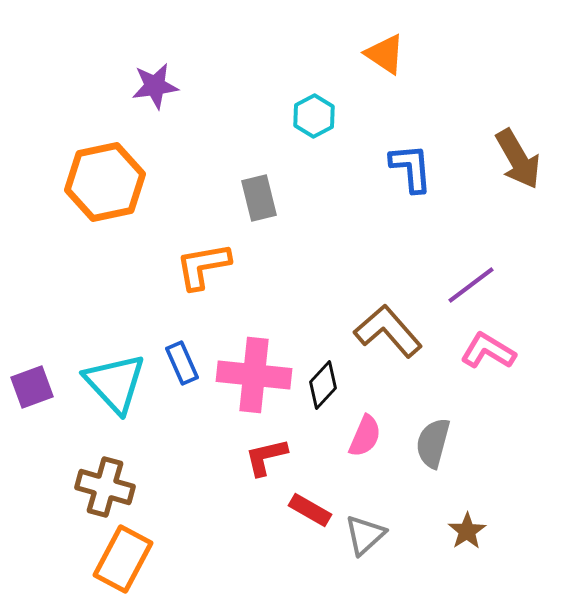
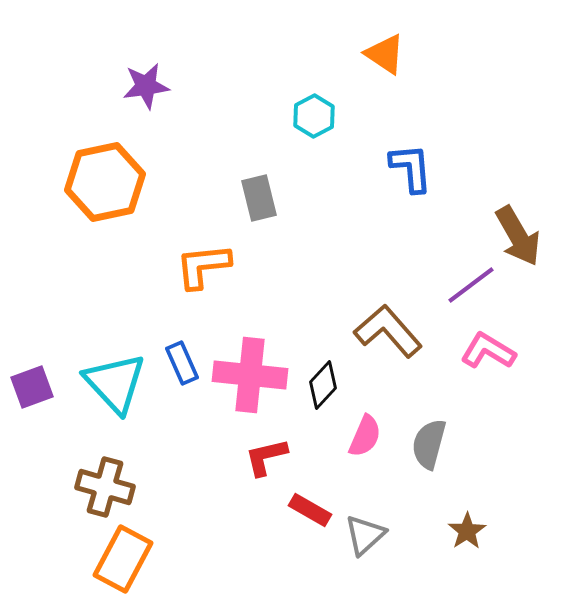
purple star: moved 9 px left
brown arrow: moved 77 px down
orange L-shape: rotated 4 degrees clockwise
pink cross: moved 4 px left
gray semicircle: moved 4 px left, 1 px down
